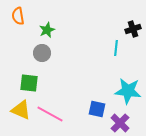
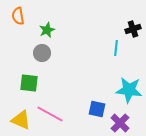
cyan star: moved 1 px right, 1 px up
yellow triangle: moved 10 px down
